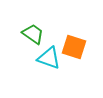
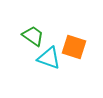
green trapezoid: moved 2 px down
